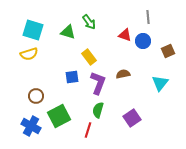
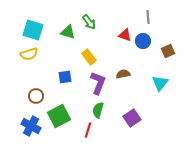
blue square: moved 7 px left
